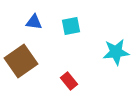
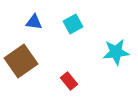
cyan square: moved 2 px right, 2 px up; rotated 18 degrees counterclockwise
